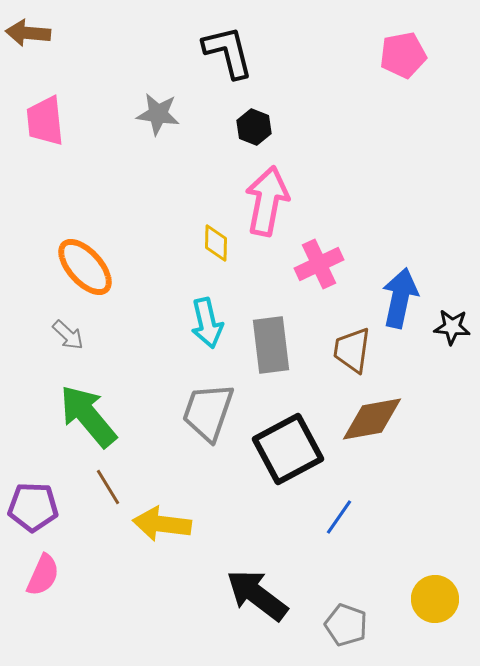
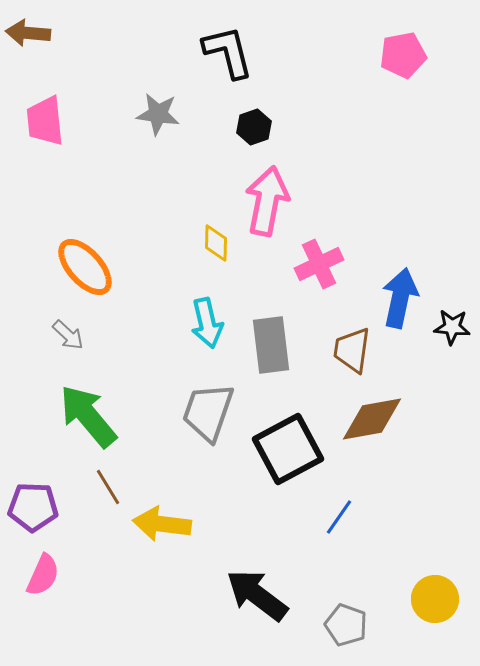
black hexagon: rotated 20 degrees clockwise
